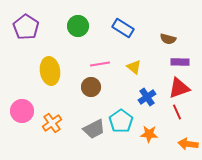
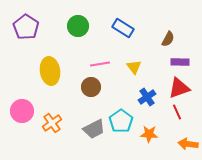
brown semicircle: rotated 77 degrees counterclockwise
yellow triangle: rotated 14 degrees clockwise
